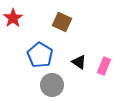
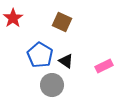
black triangle: moved 13 px left, 1 px up
pink rectangle: rotated 42 degrees clockwise
